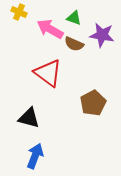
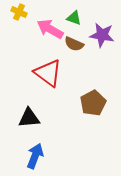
black triangle: rotated 20 degrees counterclockwise
